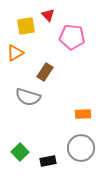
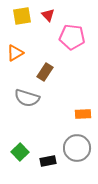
yellow square: moved 4 px left, 10 px up
gray semicircle: moved 1 px left, 1 px down
gray circle: moved 4 px left
